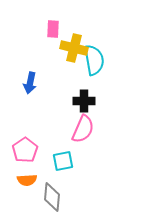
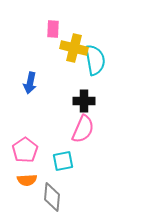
cyan semicircle: moved 1 px right
